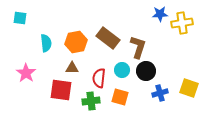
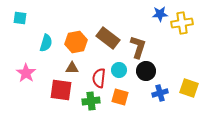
cyan semicircle: rotated 24 degrees clockwise
cyan circle: moved 3 px left
